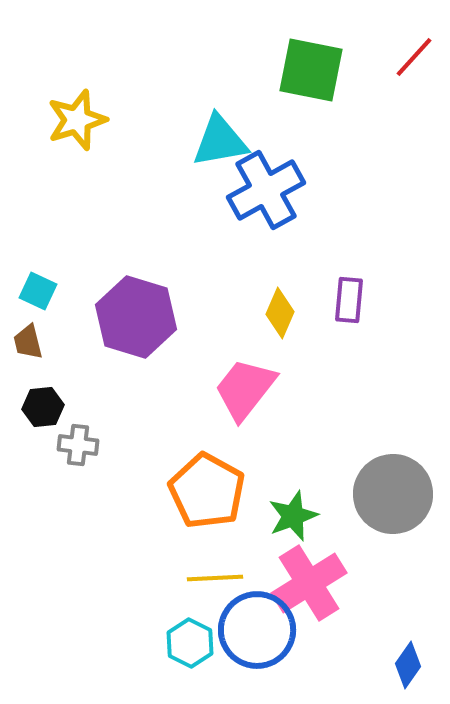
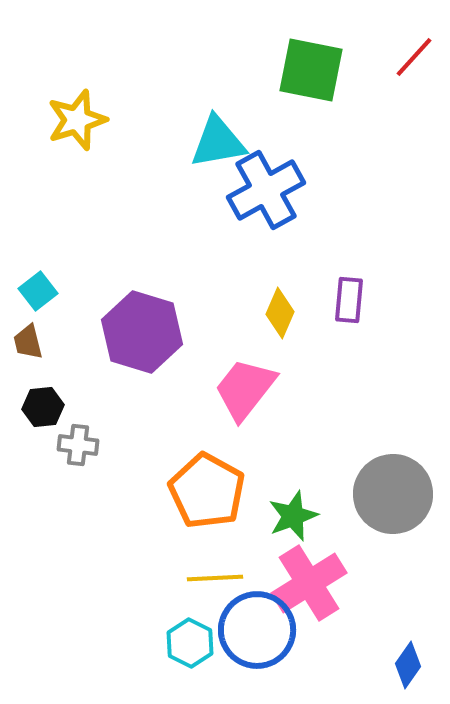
cyan triangle: moved 2 px left, 1 px down
cyan square: rotated 27 degrees clockwise
purple hexagon: moved 6 px right, 15 px down
